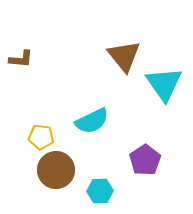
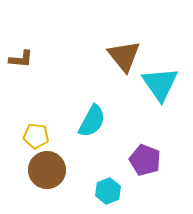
cyan triangle: moved 4 px left
cyan semicircle: rotated 36 degrees counterclockwise
yellow pentagon: moved 5 px left, 1 px up
purple pentagon: rotated 16 degrees counterclockwise
brown circle: moved 9 px left
cyan hexagon: moved 8 px right; rotated 20 degrees counterclockwise
